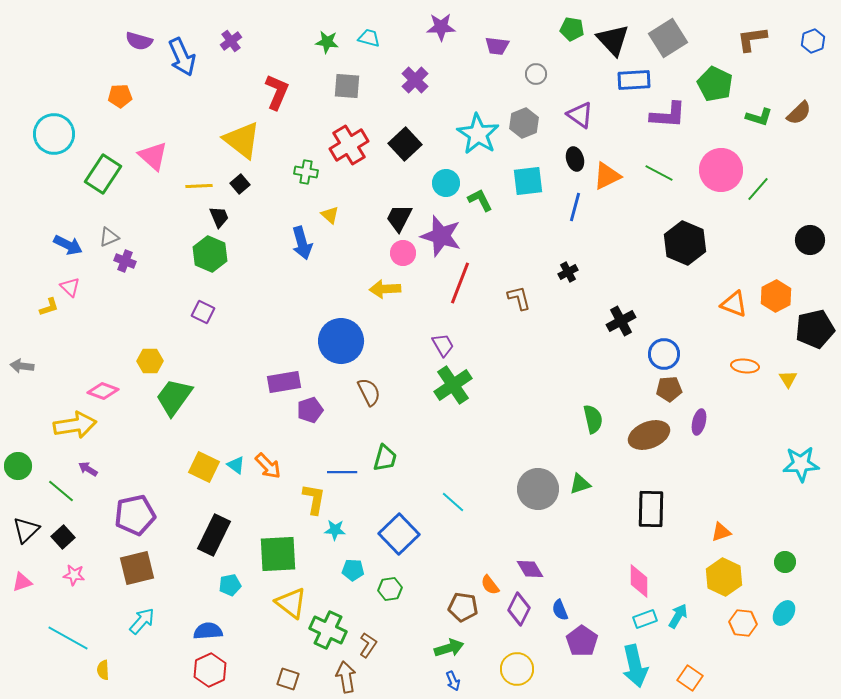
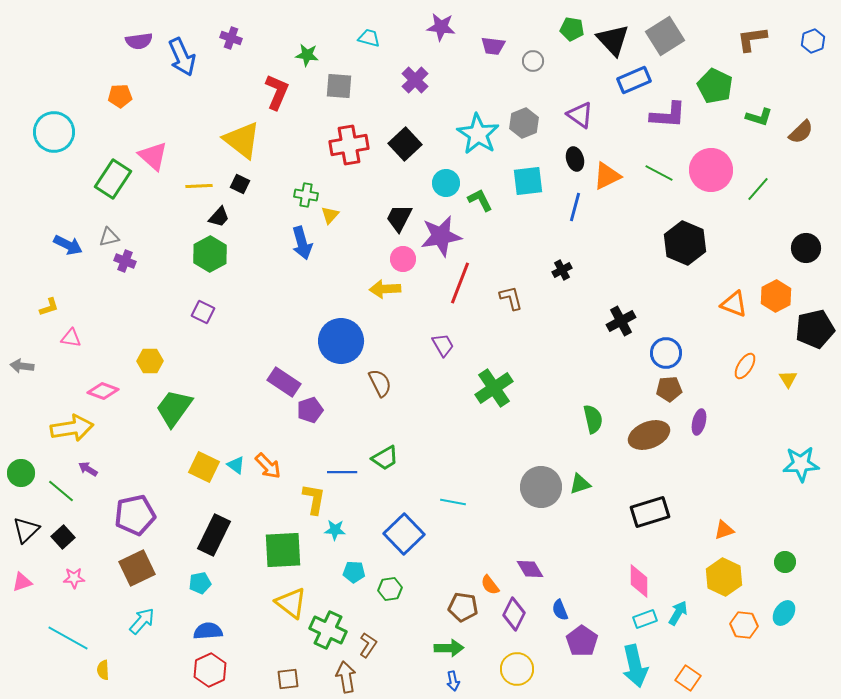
purple star at (441, 27): rotated 8 degrees clockwise
gray square at (668, 38): moved 3 px left, 2 px up
purple semicircle at (139, 41): rotated 24 degrees counterclockwise
purple cross at (231, 41): moved 3 px up; rotated 35 degrees counterclockwise
green star at (327, 42): moved 20 px left, 13 px down
purple trapezoid at (497, 46): moved 4 px left
gray circle at (536, 74): moved 3 px left, 13 px up
blue rectangle at (634, 80): rotated 20 degrees counterclockwise
green pentagon at (715, 84): moved 2 px down
gray square at (347, 86): moved 8 px left
brown semicircle at (799, 113): moved 2 px right, 19 px down
cyan circle at (54, 134): moved 2 px up
red cross at (349, 145): rotated 21 degrees clockwise
pink circle at (721, 170): moved 10 px left
green cross at (306, 172): moved 23 px down
green rectangle at (103, 174): moved 10 px right, 5 px down
black square at (240, 184): rotated 24 degrees counterclockwise
yellow triangle at (330, 215): rotated 30 degrees clockwise
black trapezoid at (219, 217): rotated 65 degrees clockwise
purple star at (441, 236): rotated 27 degrees counterclockwise
gray triangle at (109, 237): rotated 10 degrees clockwise
black circle at (810, 240): moved 4 px left, 8 px down
pink circle at (403, 253): moved 6 px down
green hexagon at (210, 254): rotated 8 degrees clockwise
black cross at (568, 272): moved 6 px left, 2 px up
pink triangle at (70, 287): moved 1 px right, 51 px down; rotated 35 degrees counterclockwise
brown L-shape at (519, 298): moved 8 px left
blue circle at (664, 354): moved 2 px right, 1 px up
orange ellipse at (745, 366): rotated 64 degrees counterclockwise
purple rectangle at (284, 382): rotated 44 degrees clockwise
green cross at (453, 385): moved 41 px right, 3 px down
brown semicircle at (369, 392): moved 11 px right, 9 px up
green trapezoid at (174, 397): moved 11 px down
yellow arrow at (75, 425): moved 3 px left, 3 px down
green trapezoid at (385, 458): rotated 44 degrees clockwise
green circle at (18, 466): moved 3 px right, 7 px down
gray circle at (538, 489): moved 3 px right, 2 px up
cyan line at (453, 502): rotated 30 degrees counterclockwise
black rectangle at (651, 509): moved 1 px left, 3 px down; rotated 72 degrees clockwise
orange triangle at (721, 532): moved 3 px right, 2 px up
blue square at (399, 534): moved 5 px right
green square at (278, 554): moved 5 px right, 4 px up
brown square at (137, 568): rotated 12 degrees counterclockwise
cyan pentagon at (353, 570): moved 1 px right, 2 px down
pink star at (74, 575): moved 3 px down; rotated 10 degrees counterclockwise
cyan pentagon at (230, 585): moved 30 px left, 2 px up
purple diamond at (519, 609): moved 5 px left, 5 px down
cyan arrow at (678, 616): moved 3 px up
orange hexagon at (743, 623): moved 1 px right, 2 px down
green arrow at (449, 648): rotated 16 degrees clockwise
orange square at (690, 678): moved 2 px left
brown square at (288, 679): rotated 25 degrees counterclockwise
blue arrow at (453, 681): rotated 12 degrees clockwise
